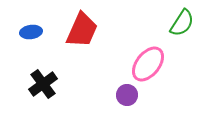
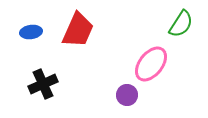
green semicircle: moved 1 px left, 1 px down
red trapezoid: moved 4 px left
pink ellipse: moved 3 px right
black cross: rotated 12 degrees clockwise
